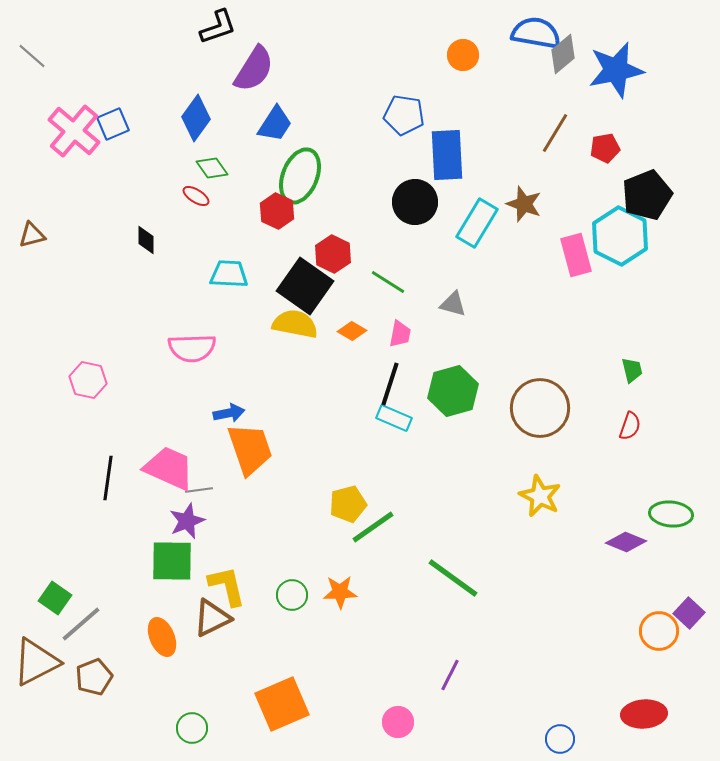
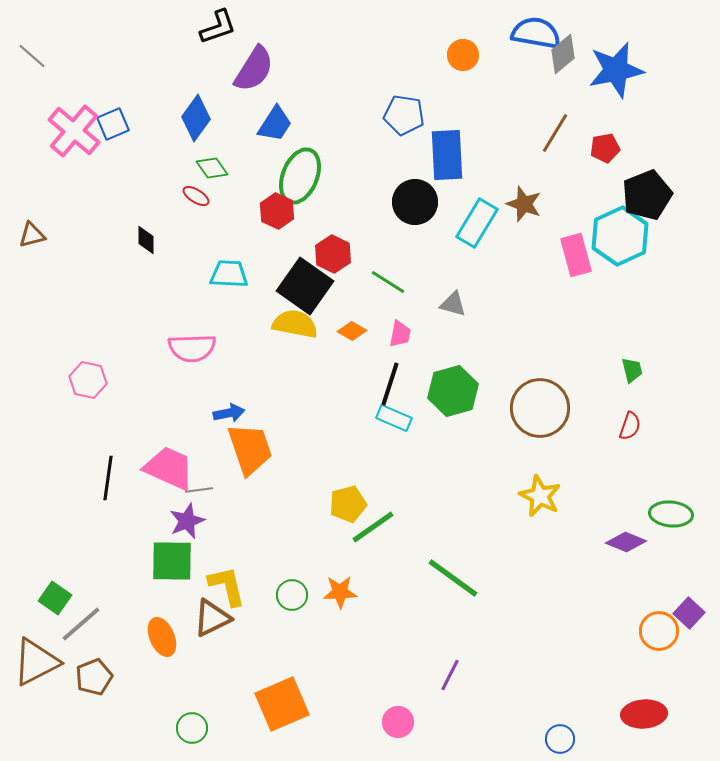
cyan hexagon at (620, 236): rotated 8 degrees clockwise
